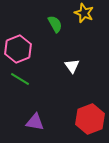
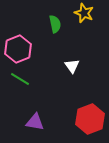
green semicircle: rotated 18 degrees clockwise
